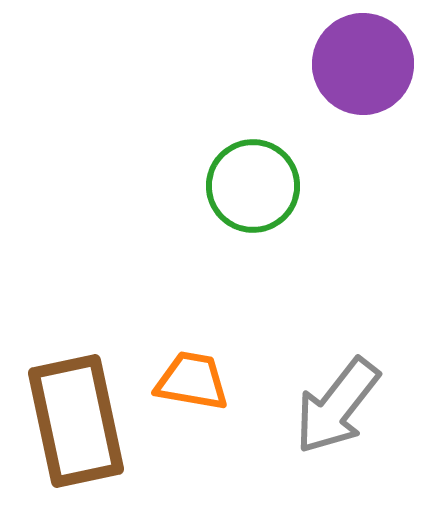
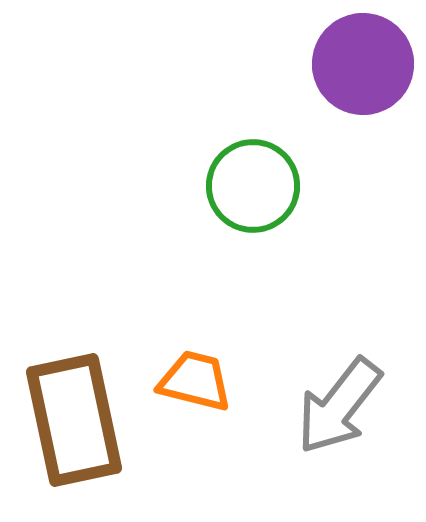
orange trapezoid: moved 3 px right; rotated 4 degrees clockwise
gray arrow: moved 2 px right
brown rectangle: moved 2 px left, 1 px up
